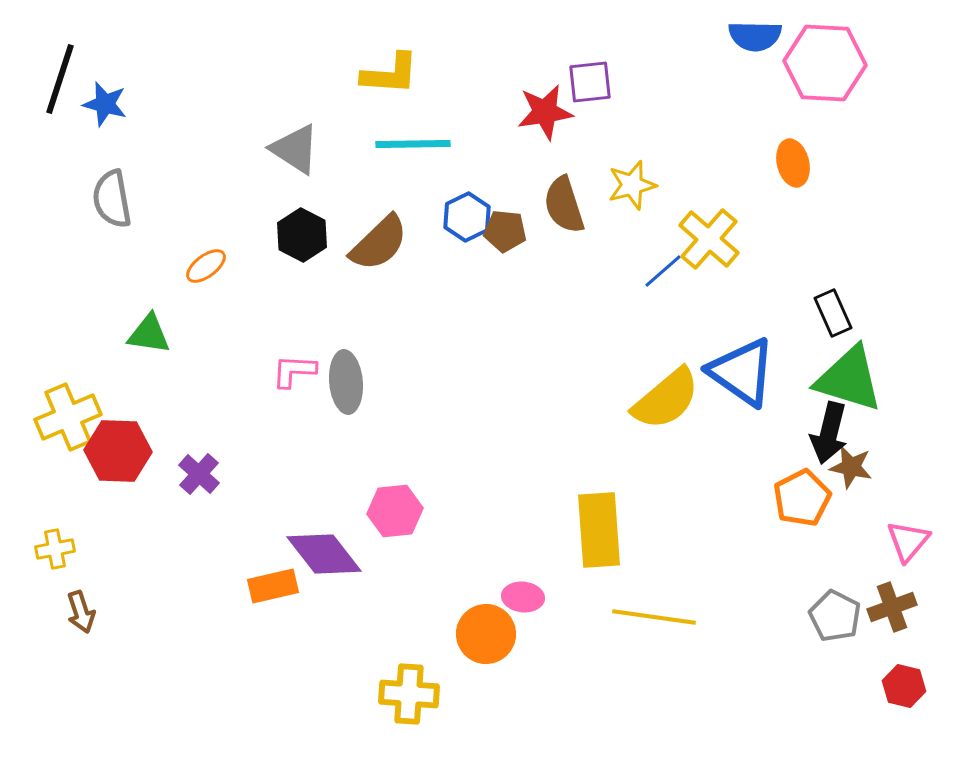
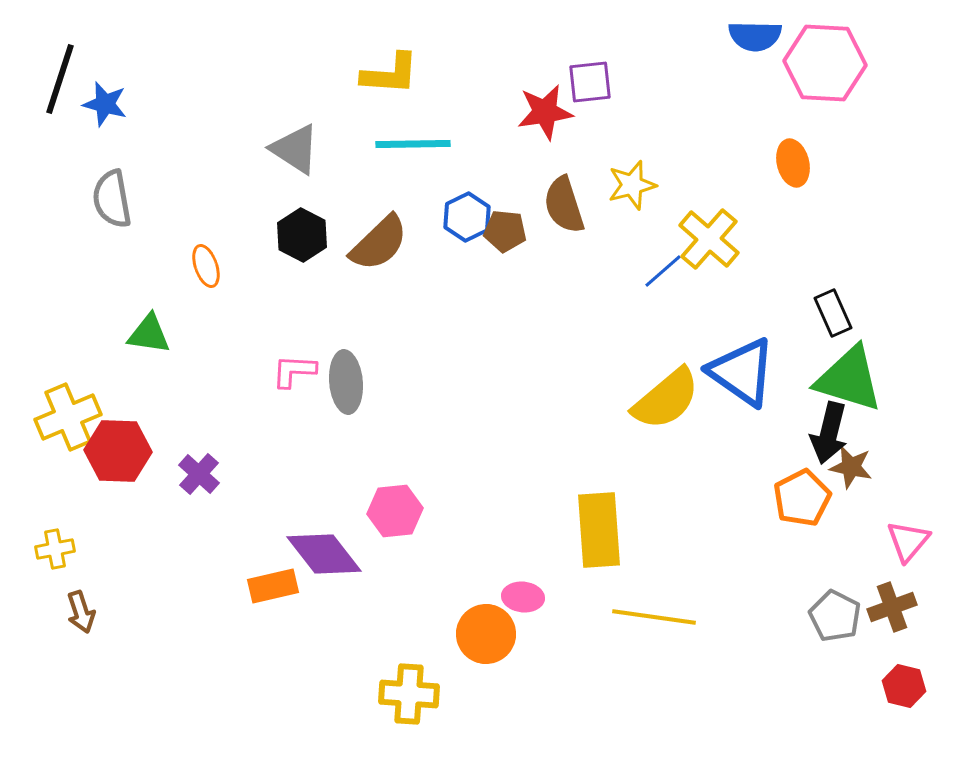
orange ellipse at (206, 266): rotated 72 degrees counterclockwise
